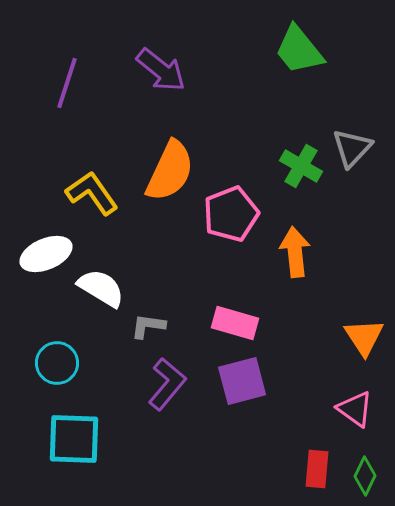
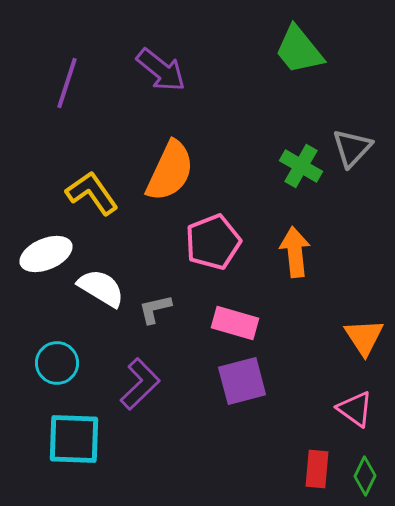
pink pentagon: moved 18 px left, 28 px down
gray L-shape: moved 7 px right, 17 px up; rotated 21 degrees counterclockwise
purple L-shape: moved 27 px left; rotated 6 degrees clockwise
